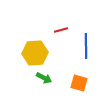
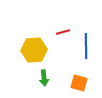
red line: moved 2 px right, 2 px down
yellow hexagon: moved 1 px left, 3 px up
green arrow: rotated 56 degrees clockwise
